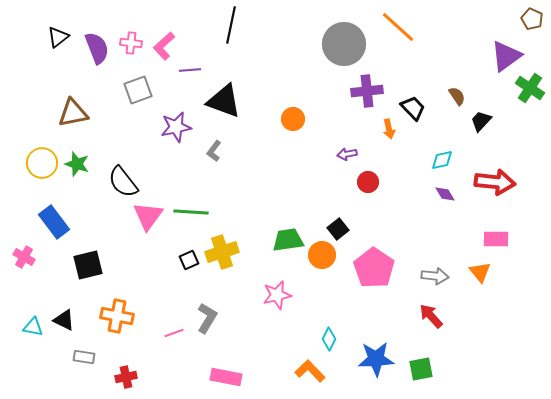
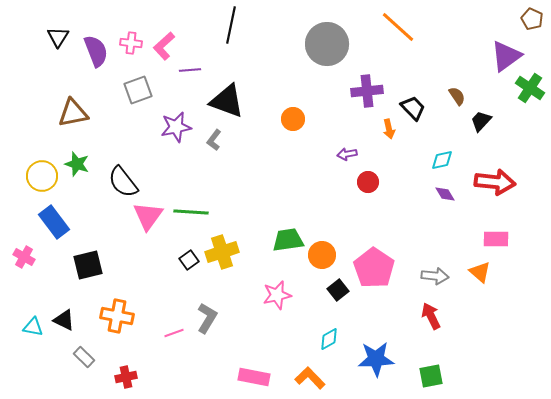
black triangle at (58, 37): rotated 20 degrees counterclockwise
gray circle at (344, 44): moved 17 px left
purple semicircle at (97, 48): moved 1 px left, 3 px down
black triangle at (224, 101): moved 3 px right
gray L-shape at (214, 151): moved 11 px up
yellow circle at (42, 163): moved 13 px down
black square at (338, 229): moved 61 px down
black square at (189, 260): rotated 12 degrees counterclockwise
orange triangle at (480, 272): rotated 10 degrees counterclockwise
red arrow at (431, 316): rotated 16 degrees clockwise
cyan diamond at (329, 339): rotated 35 degrees clockwise
gray rectangle at (84, 357): rotated 35 degrees clockwise
green square at (421, 369): moved 10 px right, 7 px down
orange L-shape at (310, 371): moved 7 px down
pink rectangle at (226, 377): moved 28 px right
